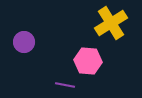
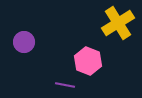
yellow cross: moved 7 px right
pink hexagon: rotated 16 degrees clockwise
